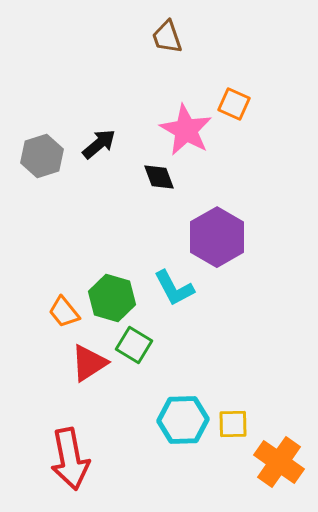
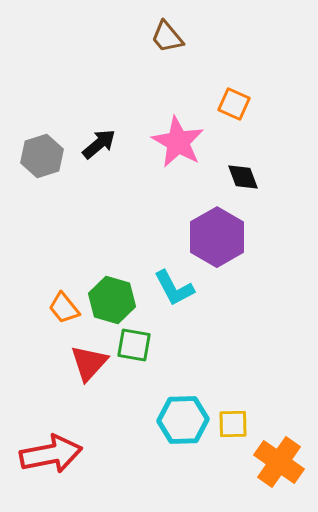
brown trapezoid: rotated 21 degrees counterclockwise
pink star: moved 8 px left, 12 px down
black diamond: moved 84 px right
green hexagon: moved 2 px down
orange trapezoid: moved 4 px up
green square: rotated 21 degrees counterclockwise
red triangle: rotated 15 degrees counterclockwise
red arrow: moved 19 px left, 5 px up; rotated 90 degrees counterclockwise
